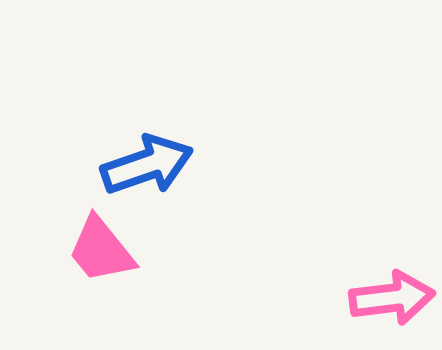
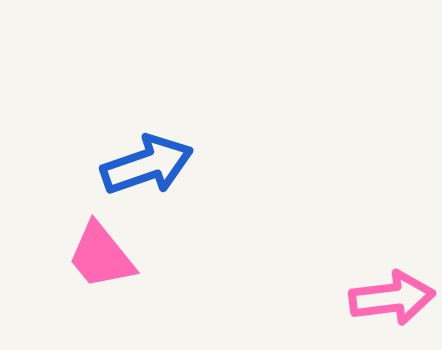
pink trapezoid: moved 6 px down
